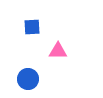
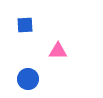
blue square: moved 7 px left, 2 px up
